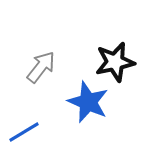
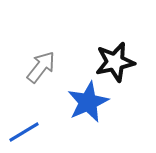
blue star: rotated 24 degrees clockwise
